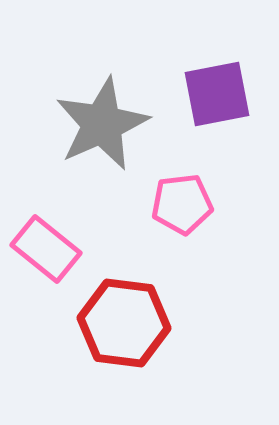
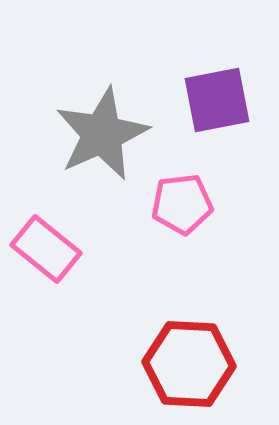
purple square: moved 6 px down
gray star: moved 10 px down
red hexagon: moved 65 px right, 41 px down; rotated 4 degrees counterclockwise
